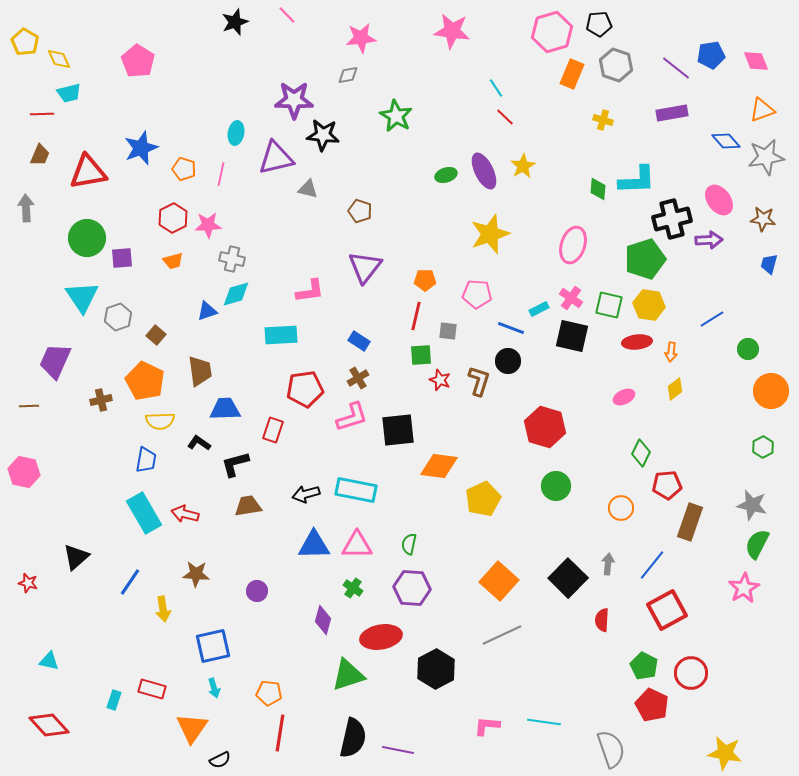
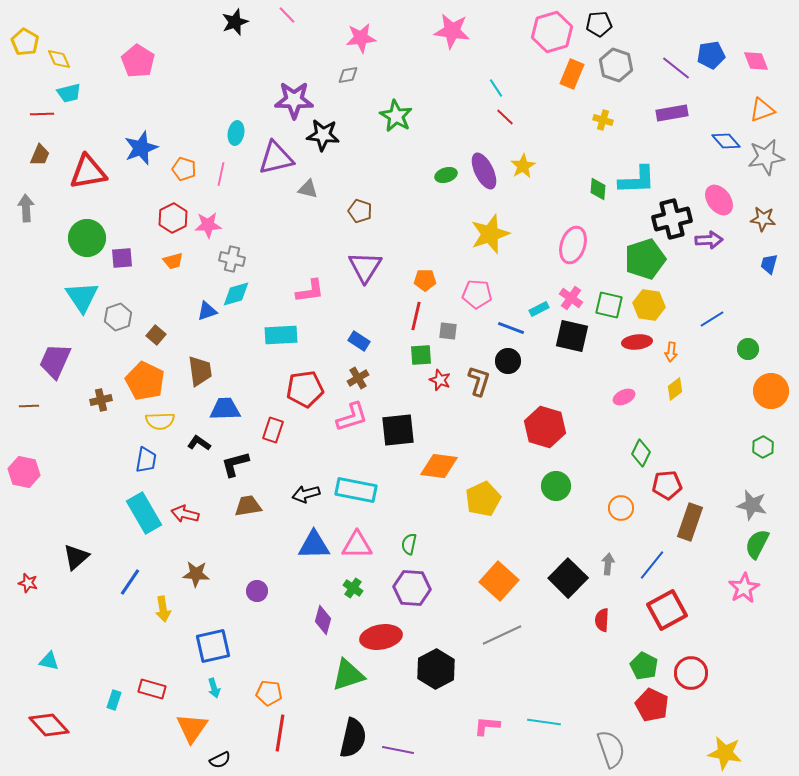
purple triangle at (365, 267): rotated 6 degrees counterclockwise
